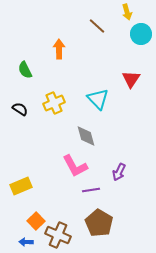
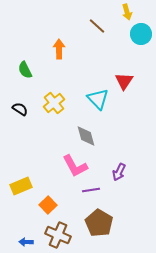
red triangle: moved 7 px left, 2 px down
yellow cross: rotated 15 degrees counterclockwise
orange square: moved 12 px right, 16 px up
